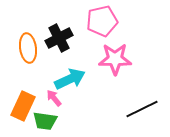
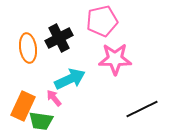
green trapezoid: moved 4 px left
